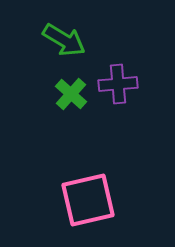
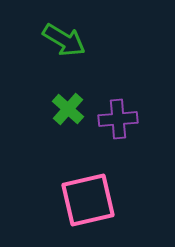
purple cross: moved 35 px down
green cross: moved 3 px left, 15 px down
